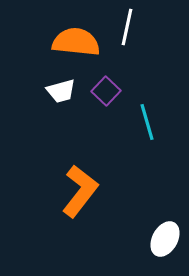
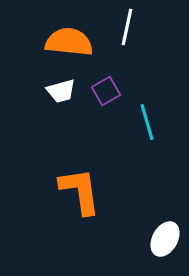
orange semicircle: moved 7 px left
purple square: rotated 16 degrees clockwise
orange L-shape: rotated 46 degrees counterclockwise
